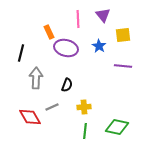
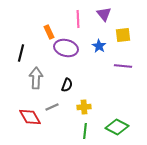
purple triangle: moved 1 px right, 1 px up
green diamond: rotated 15 degrees clockwise
